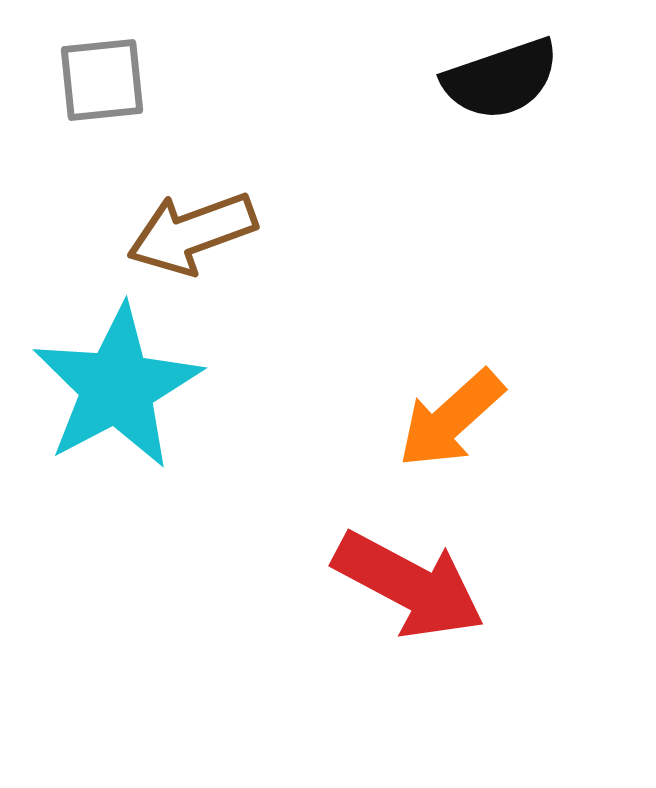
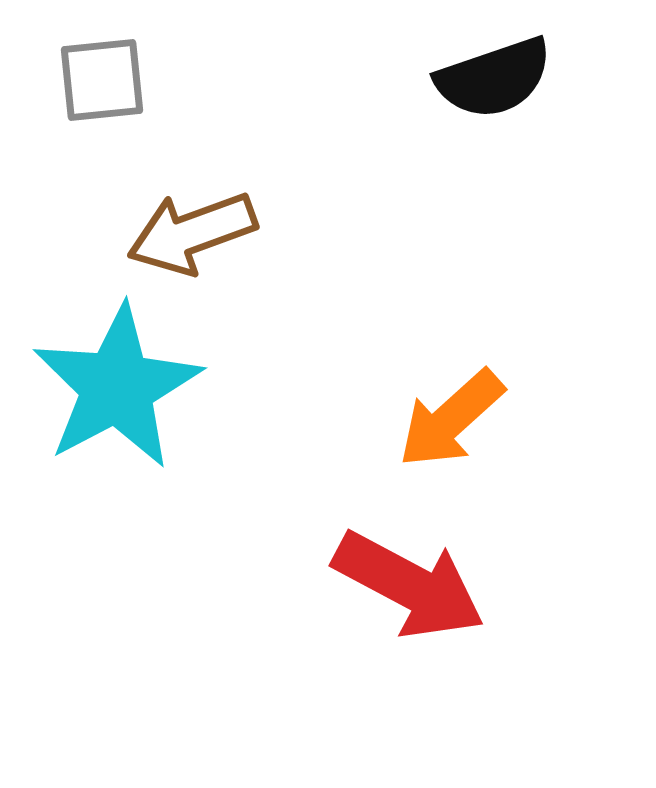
black semicircle: moved 7 px left, 1 px up
